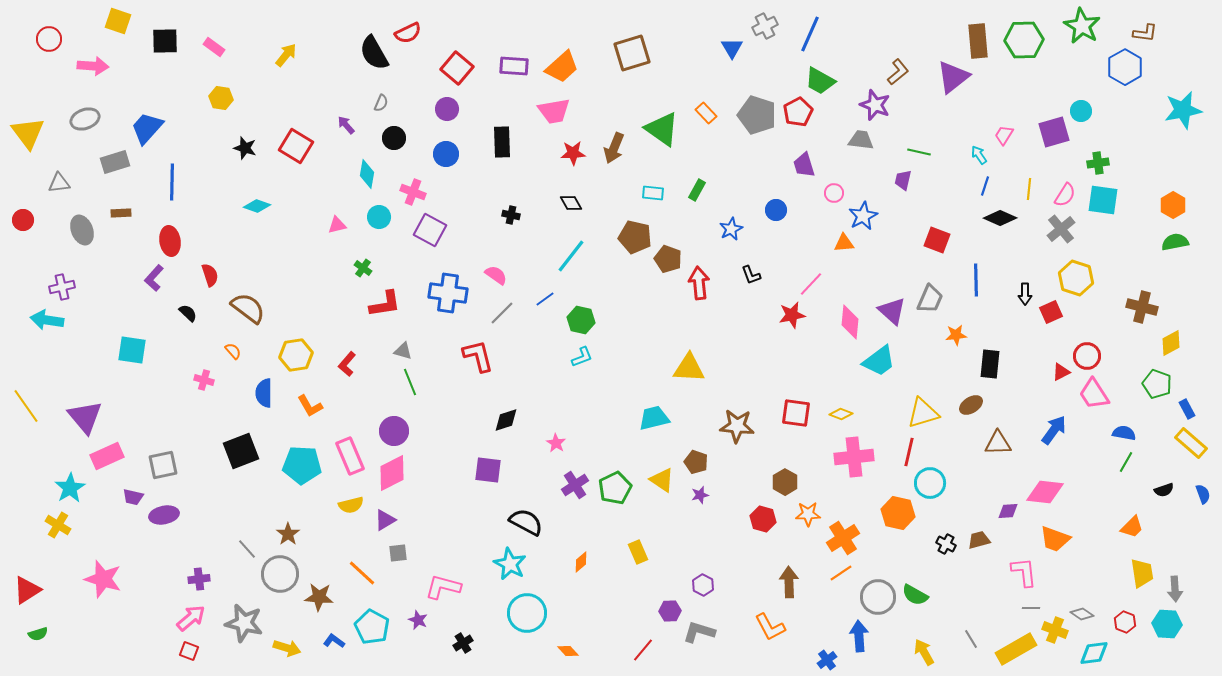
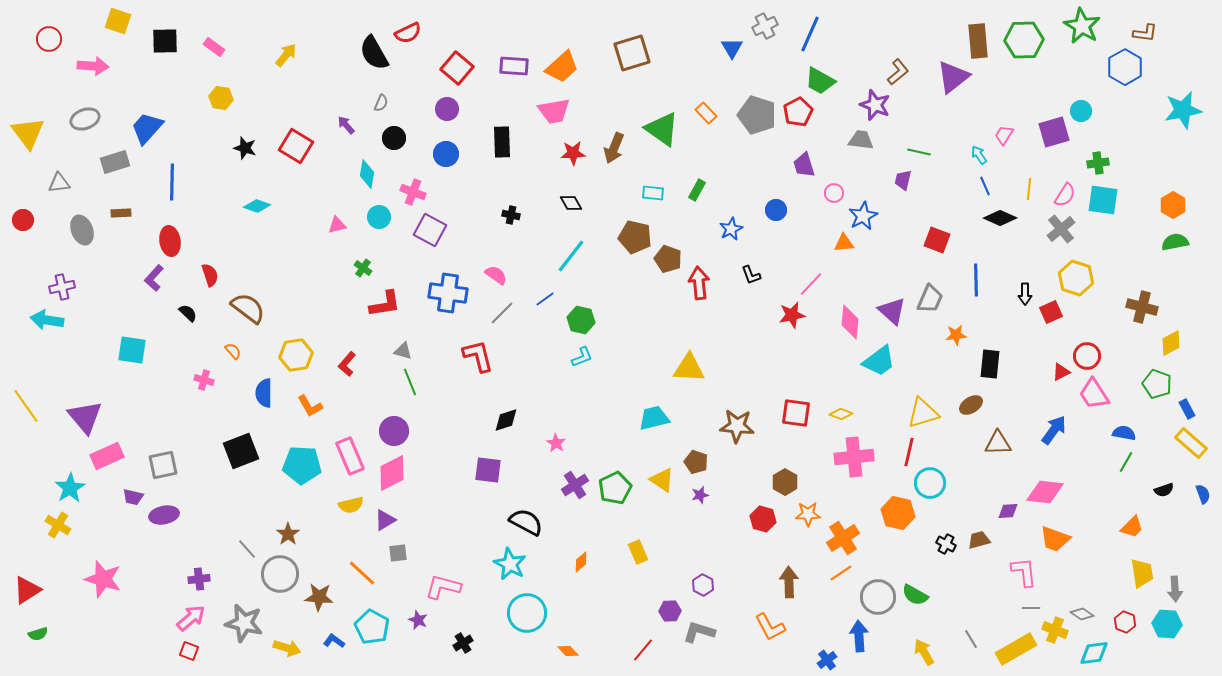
blue line at (985, 186): rotated 42 degrees counterclockwise
